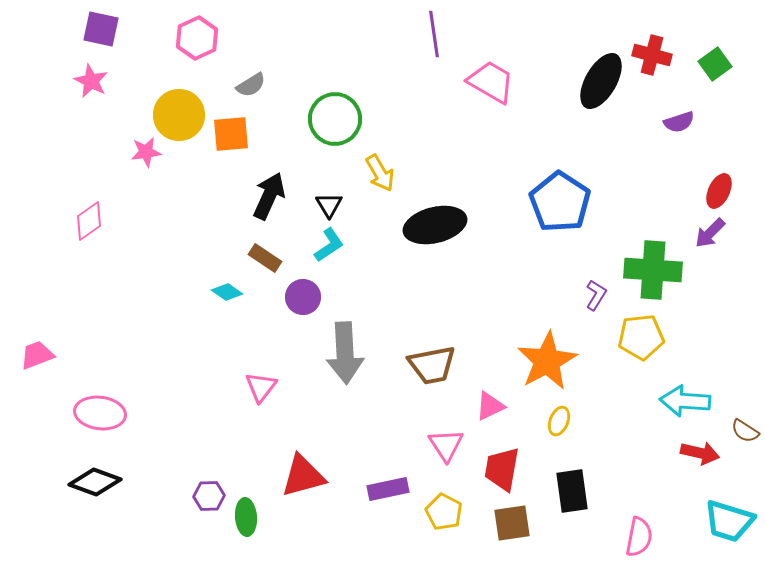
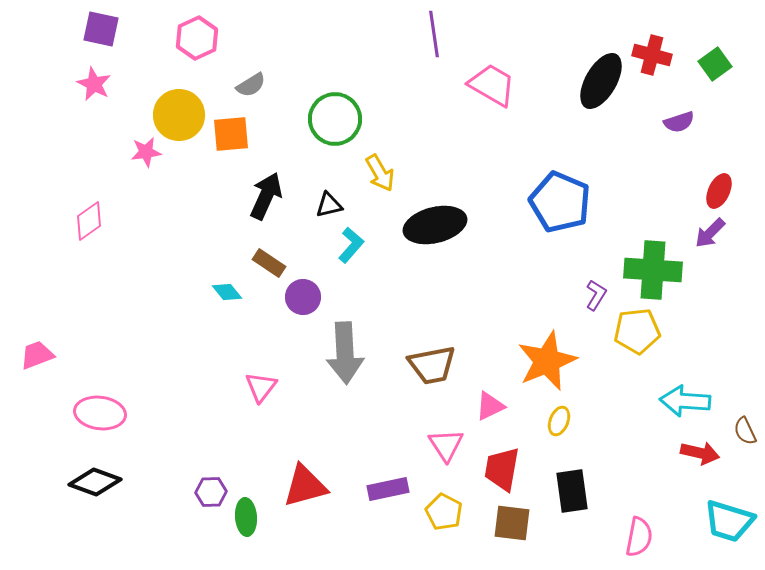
pink star at (91, 81): moved 3 px right, 3 px down
pink trapezoid at (491, 82): moved 1 px right, 3 px down
black arrow at (269, 196): moved 3 px left
blue pentagon at (560, 202): rotated 10 degrees counterclockwise
black triangle at (329, 205): rotated 48 degrees clockwise
cyan L-shape at (329, 245): moved 22 px right; rotated 15 degrees counterclockwise
brown rectangle at (265, 258): moved 4 px right, 5 px down
cyan diamond at (227, 292): rotated 16 degrees clockwise
yellow pentagon at (641, 337): moved 4 px left, 6 px up
orange star at (547, 361): rotated 6 degrees clockwise
brown semicircle at (745, 431): rotated 32 degrees clockwise
red triangle at (303, 476): moved 2 px right, 10 px down
purple hexagon at (209, 496): moved 2 px right, 4 px up
brown square at (512, 523): rotated 15 degrees clockwise
